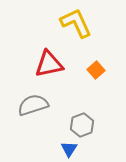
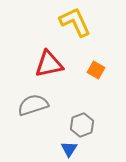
yellow L-shape: moved 1 px left, 1 px up
orange square: rotated 18 degrees counterclockwise
